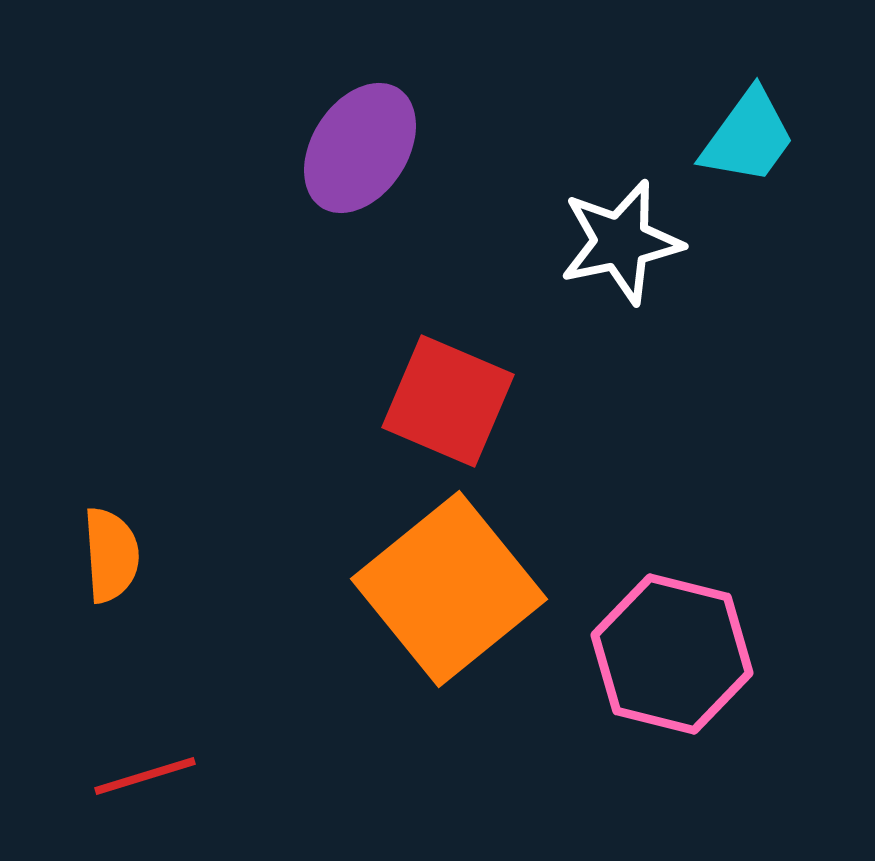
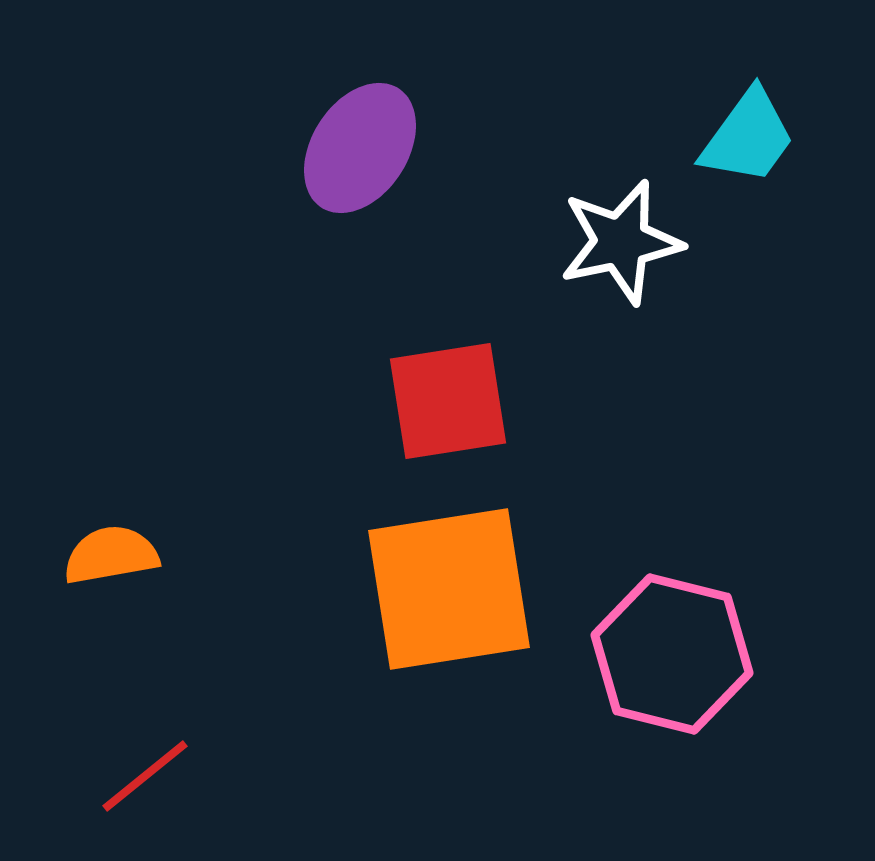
red square: rotated 32 degrees counterclockwise
orange semicircle: rotated 96 degrees counterclockwise
orange square: rotated 30 degrees clockwise
red line: rotated 22 degrees counterclockwise
